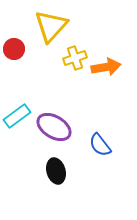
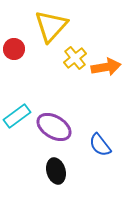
yellow cross: rotated 20 degrees counterclockwise
